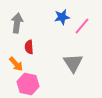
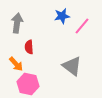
blue star: moved 1 px up
gray triangle: moved 1 px left, 3 px down; rotated 20 degrees counterclockwise
